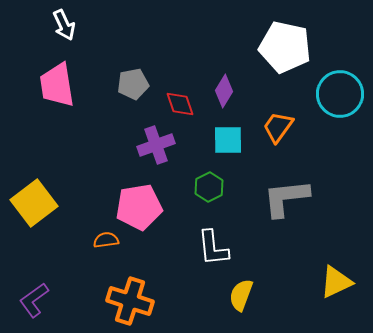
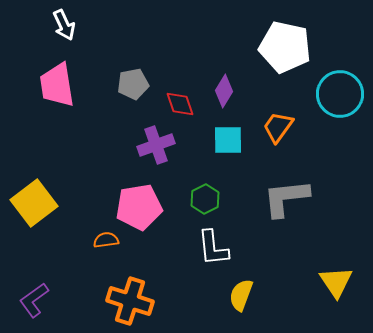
green hexagon: moved 4 px left, 12 px down
yellow triangle: rotated 39 degrees counterclockwise
